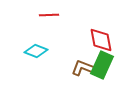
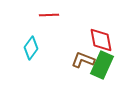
cyan diamond: moved 5 px left, 3 px up; rotated 75 degrees counterclockwise
brown L-shape: moved 8 px up
